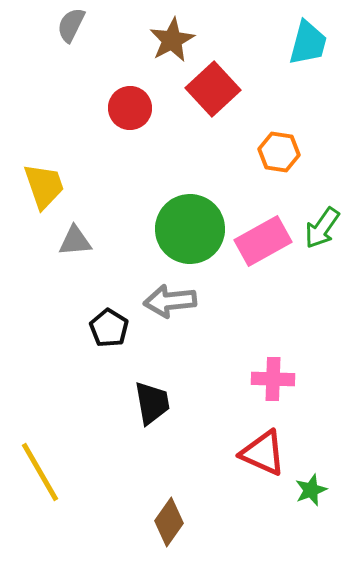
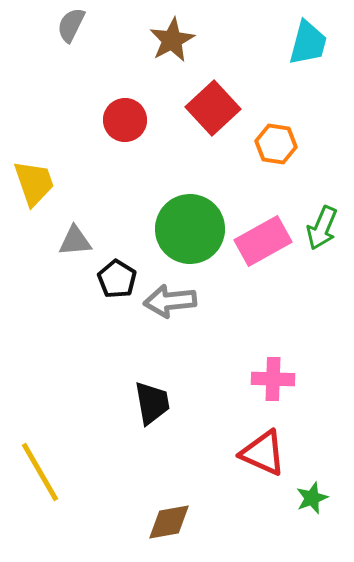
red square: moved 19 px down
red circle: moved 5 px left, 12 px down
orange hexagon: moved 3 px left, 8 px up
yellow trapezoid: moved 10 px left, 3 px up
green arrow: rotated 12 degrees counterclockwise
black pentagon: moved 8 px right, 49 px up
green star: moved 1 px right, 8 px down
brown diamond: rotated 45 degrees clockwise
